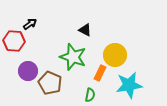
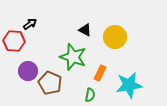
yellow circle: moved 18 px up
